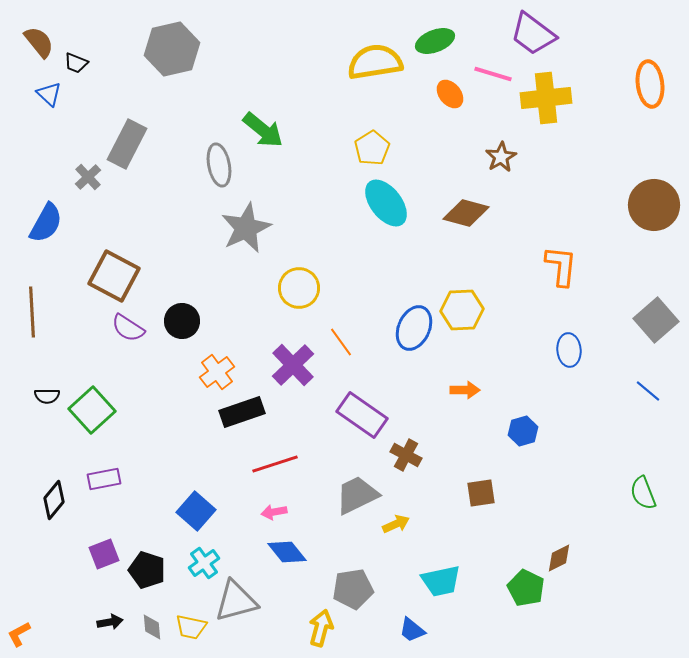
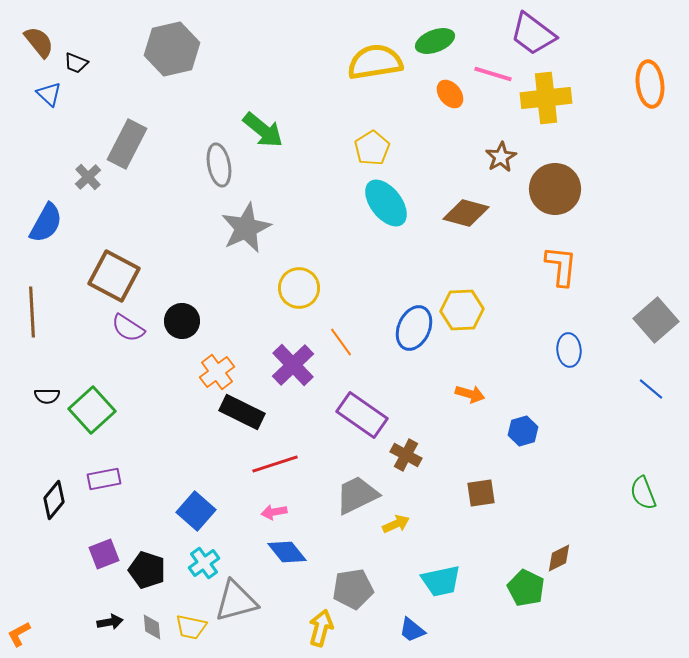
brown circle at (654, 205): moved 99 px left, 16 px up
orange arrow at (465, 390): moved 5 px right, 4 px down; rotated 16 degrees clockwise
blue line at (648, 391): moved 3 px right, 2 px up
black rectangle at (242, 412): rotated 45 degrees clockwise
